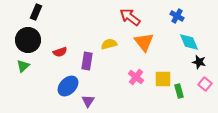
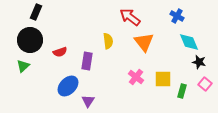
black circle: moved 2 px right
yellow semicircle: moved 1 px left, 3 px up; rotated 98 degrees clockwise
green rectangle: moved 3 px right; rotated 32 degrees clockwise
